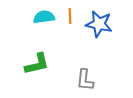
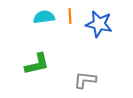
gray L-shape: rotated 90 degrees clockwise
